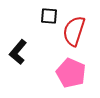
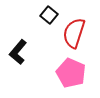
black square: moved 1 px up; rotated 36 degrees clockwise
red semicircle: moved 2 px down
